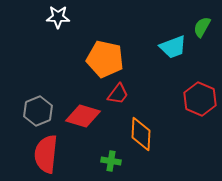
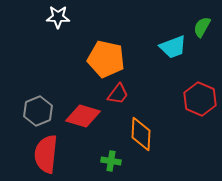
orange pentagon: moved 1 px right
